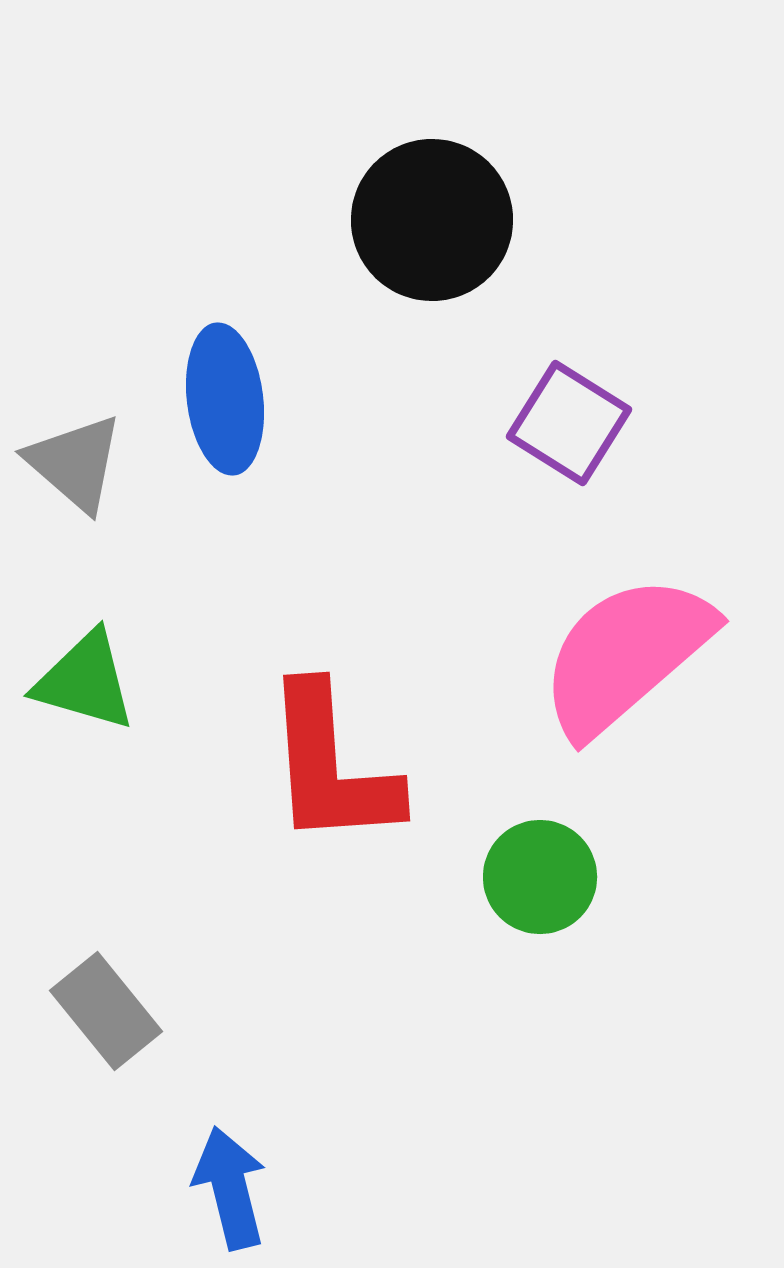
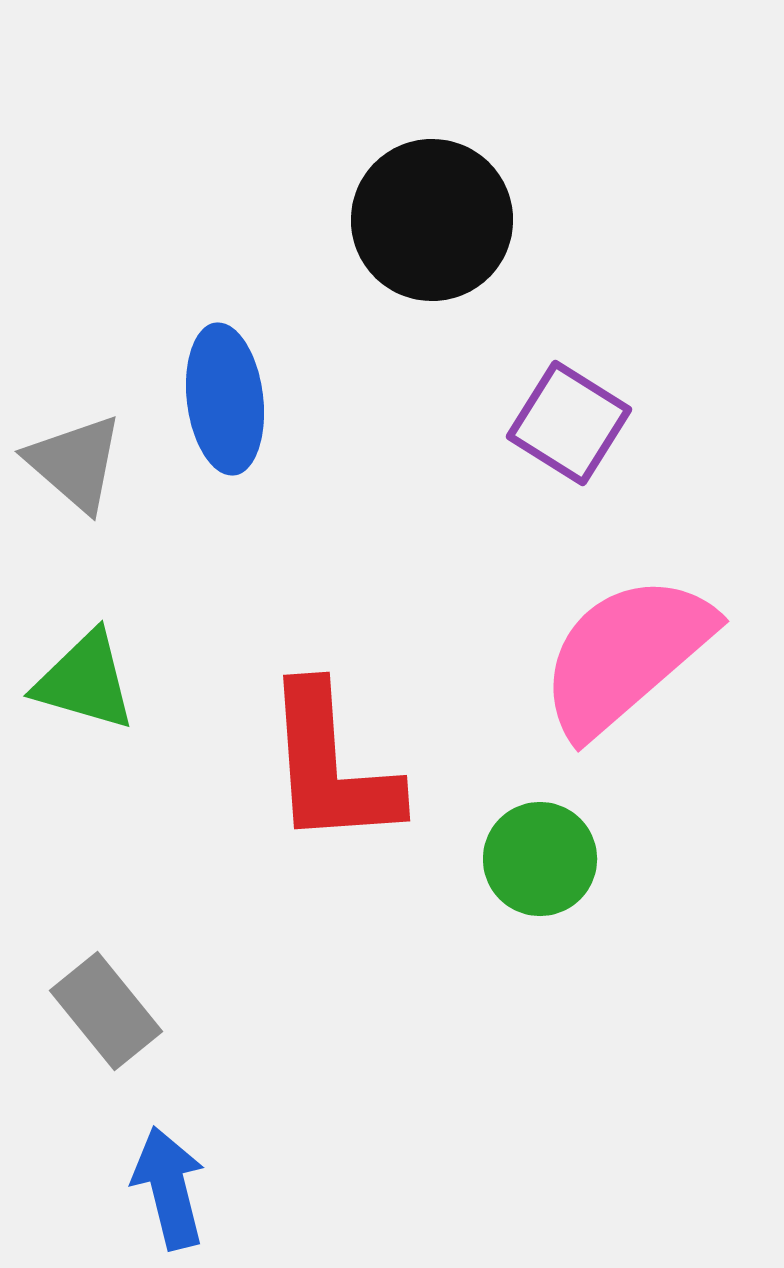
green circle: moved 18 px up
blue arrow: moved 61 px left
